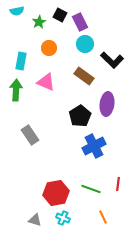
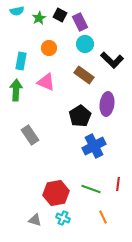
green star: moved 4 px up
brown rectangle: moved 1 px up
